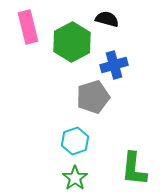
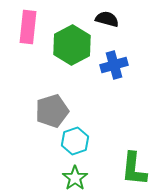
pink rectangle: rotated 20 degrees clockwise
green hexagon: moved 3 px down
gray pentagon: moved 41 px left, 14 px down
